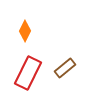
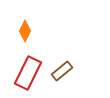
brown rectangle: moved 3 px left, 3 px down
